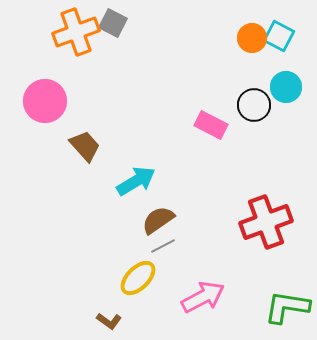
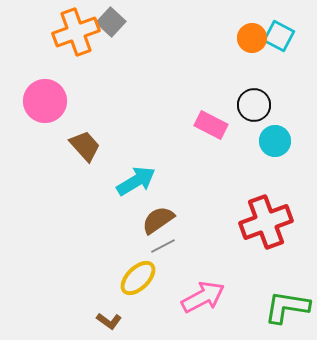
gray square: moved 2 px left, 1 px up; rotated 16 degrees clockwise
cyan circle: moved 11 px left, 54 px down
